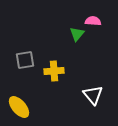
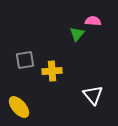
yellow cross: moved 2 px left
